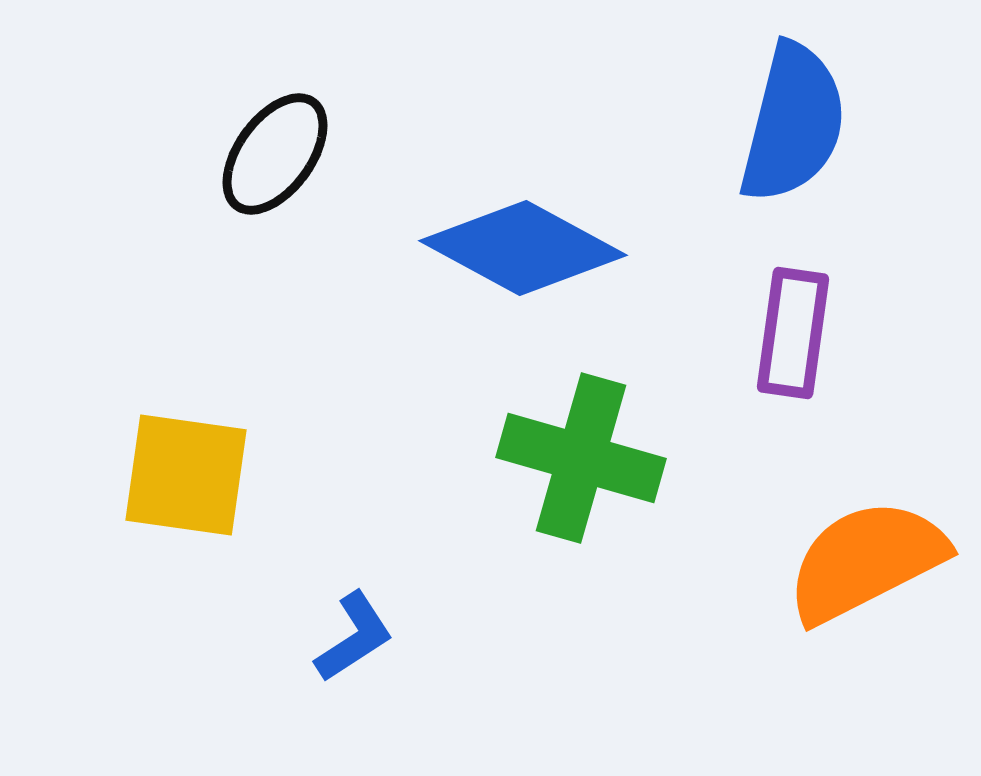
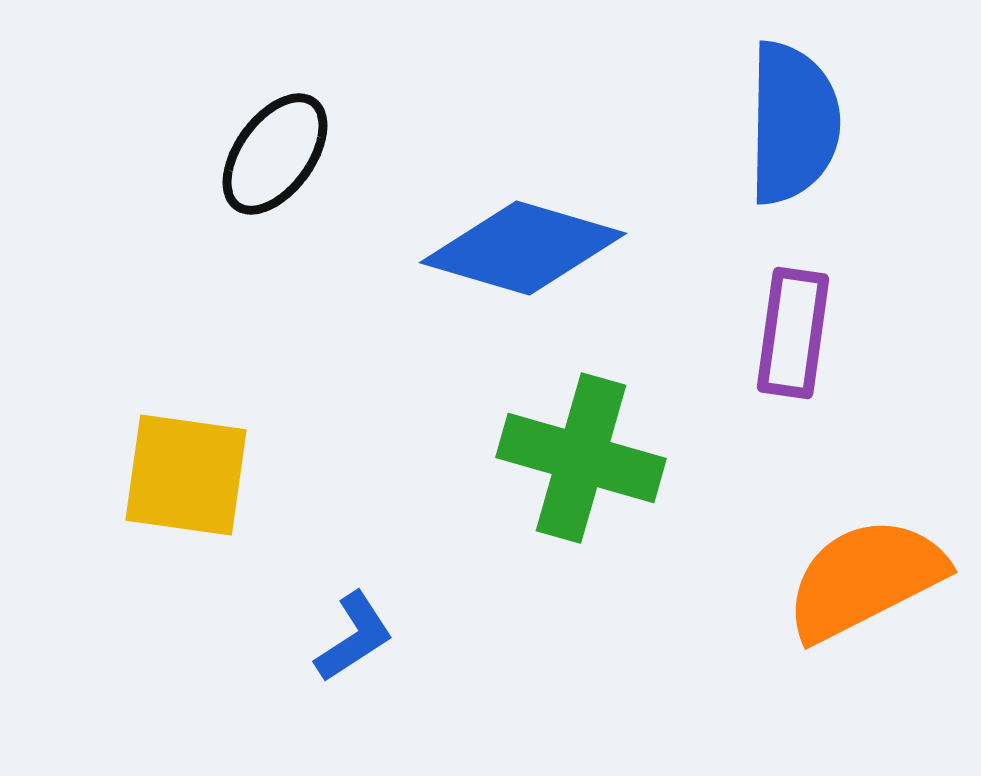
blue semicircle: rotated 13 degrees counterclockwise
blue diamond: rotated 12 degrees counterclockwise
orange semicircle: moved 1 px left, 18 px down
